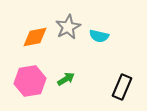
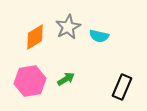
orange diamond: rotated 20 degrees counterclockwise
